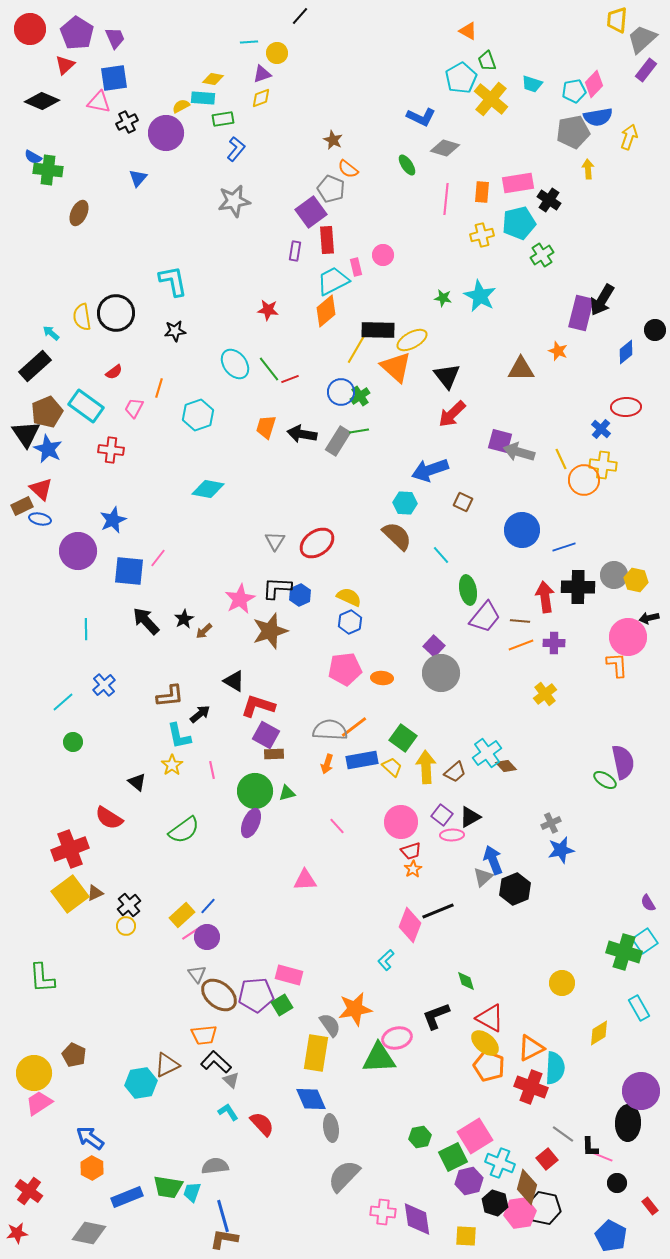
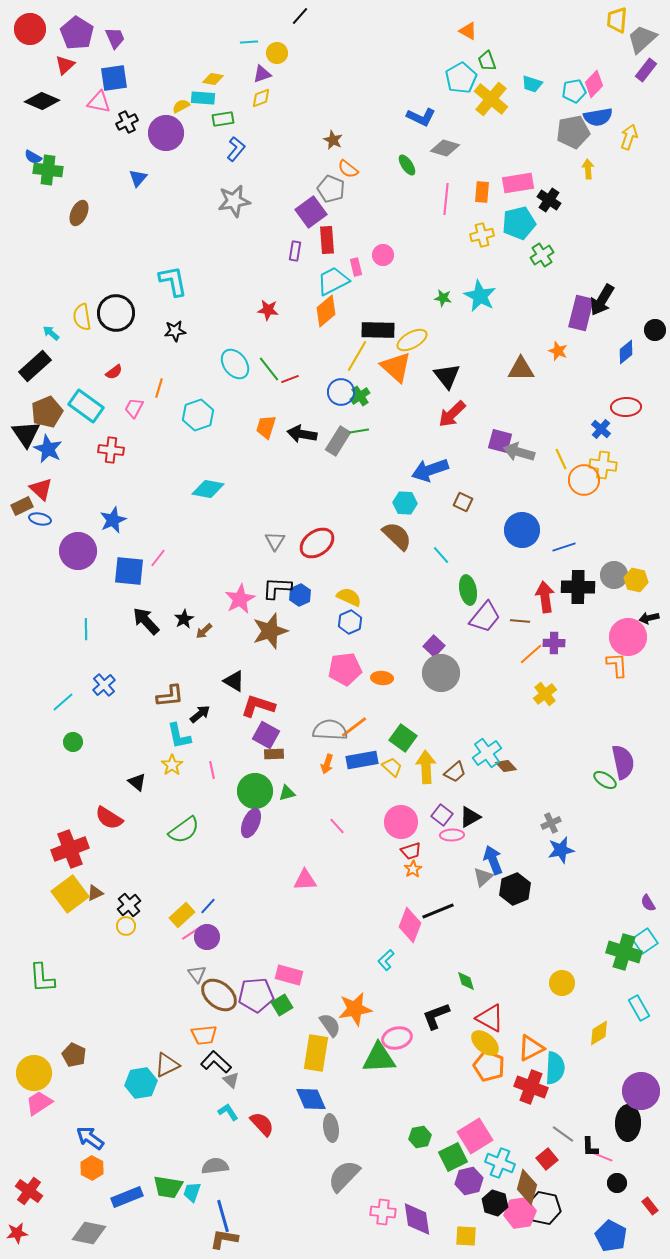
yellow line at (357, 348): moved 8 px down
orange line at (521, 645): moved 10 px right, 9 px down; rotated 20 degrees counterclockwise
